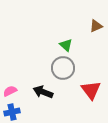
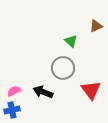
green triangle: moved 5 px right, 4 px up
pink semicircle: moved 4 px right
blue cross: moved 2 px up
